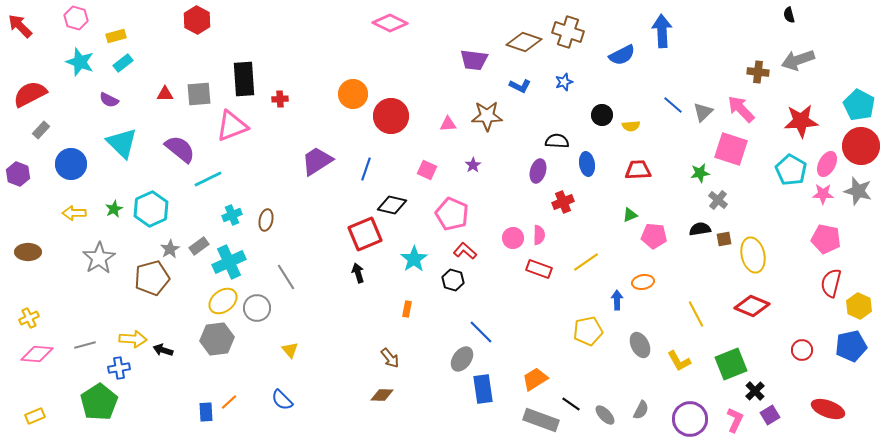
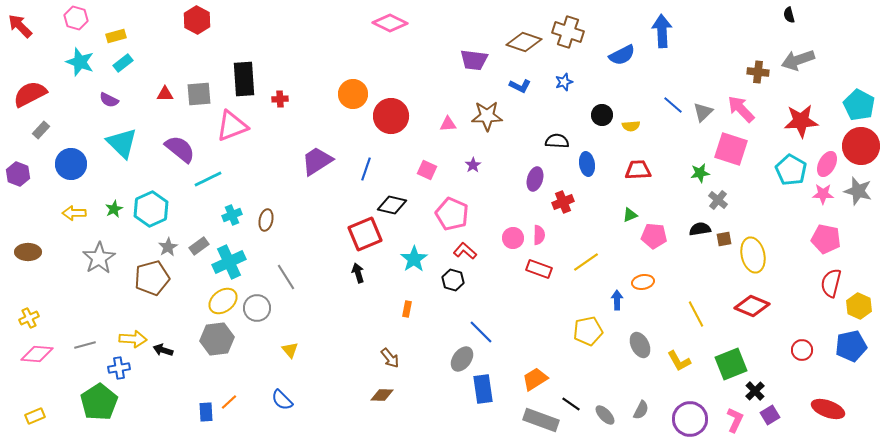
purple ellipse at (538, 171): moved 3 px left, 8 px down
gray star at (170, 249): moved 2 px left, 2 px up
